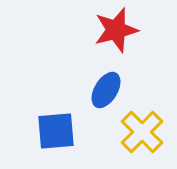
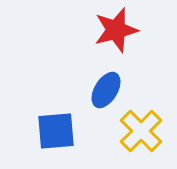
yellow cross: moved 1 px left, 1 px up
